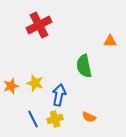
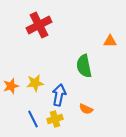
yellow star: rotated 24 degrees counterclockwise
orange semicircle: moved 3 px left, 8 px up
